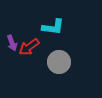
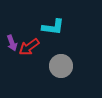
gray circle: moved 2 px right, 4 px down
